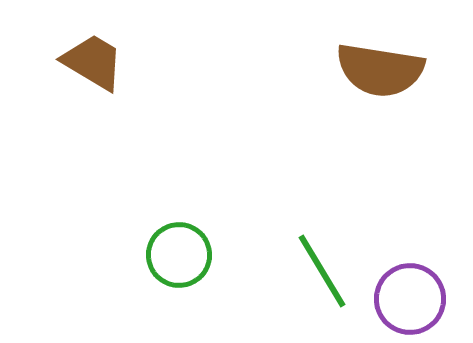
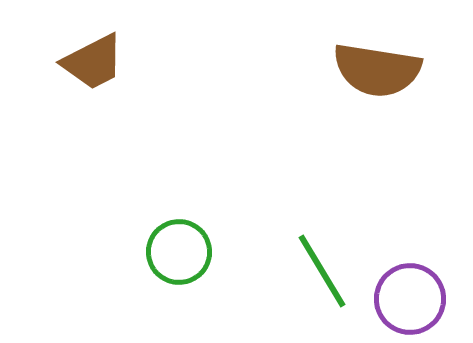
brown trapezoid: rotated 122 degrees clockwise
brown semicircle: moved 3 px left
green circle: moved 3 px up
